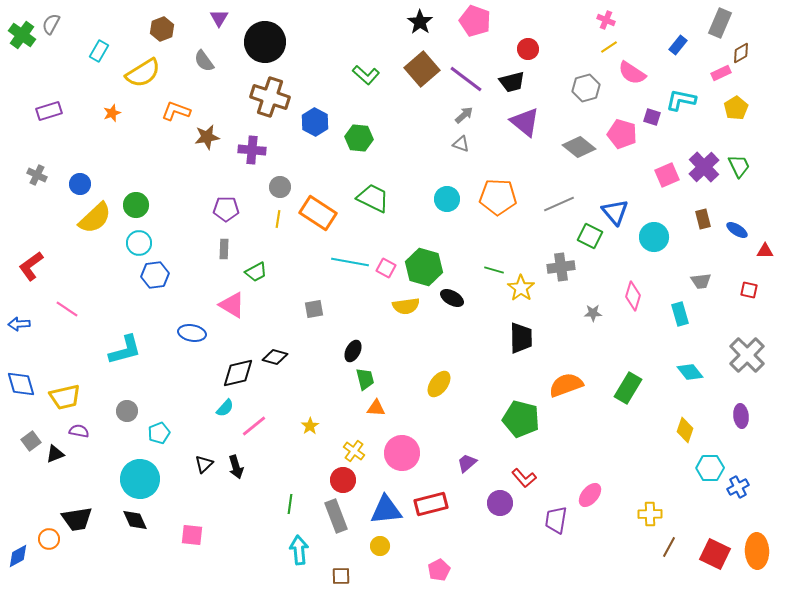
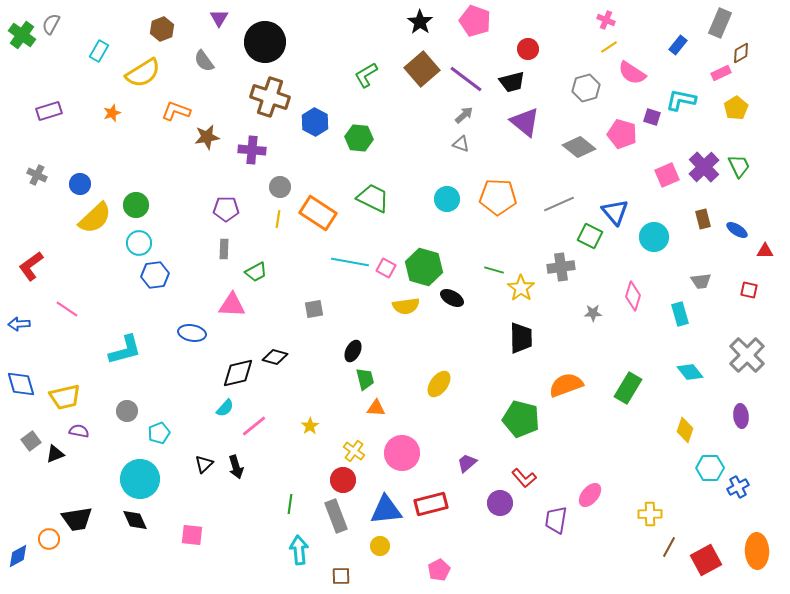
green L-shape at (366, 75): rotated 108 degrees clockwise
pink triangle at (232, 305): rotated 28 degrees counterclockwise
red square at (715, 554): moved 9 px left, 6 px down; rotated 36 degrees clockwise
